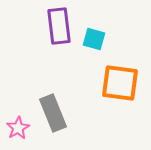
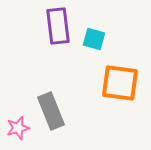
purple rectangle: moved 1 px left
gray rectangle: moved 2 px left, 2 px up
pink star: rotated 15 degrees clockwise
